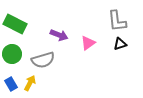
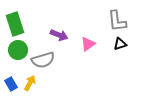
green rectangle: rotated 45 degrees clockwise
pink triangle: moved 1 px down
green circle: moved 6 px right, 4 px up
